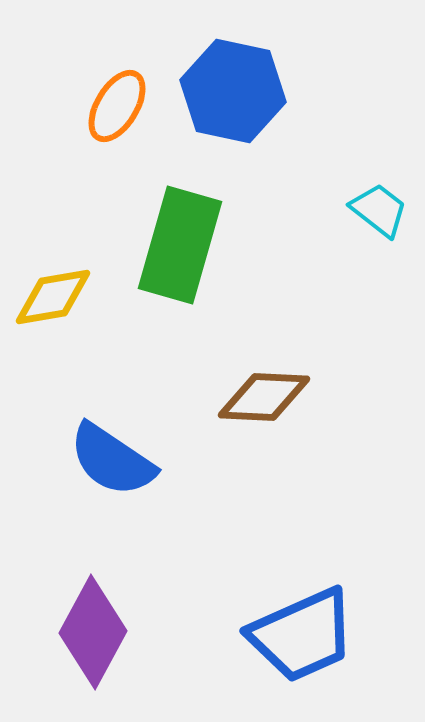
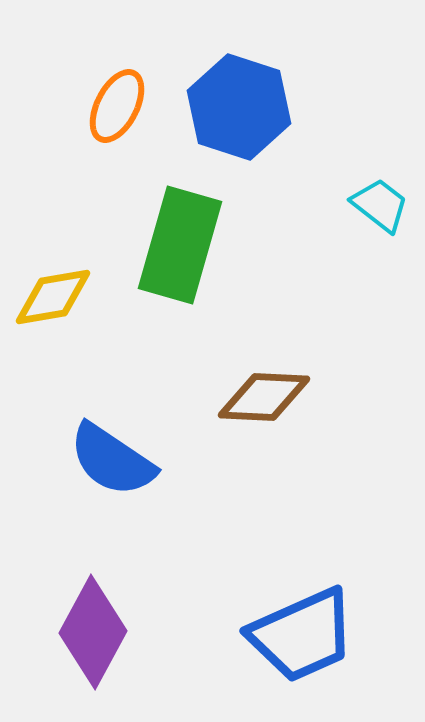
blue hexagon: moved 6 px right, 16 px down; rotated 6 degrees clockwise
orange ellipse: rotated 4 degrees counterclockwise
cyan trapezoid: moved 1 px right, 5 px up
